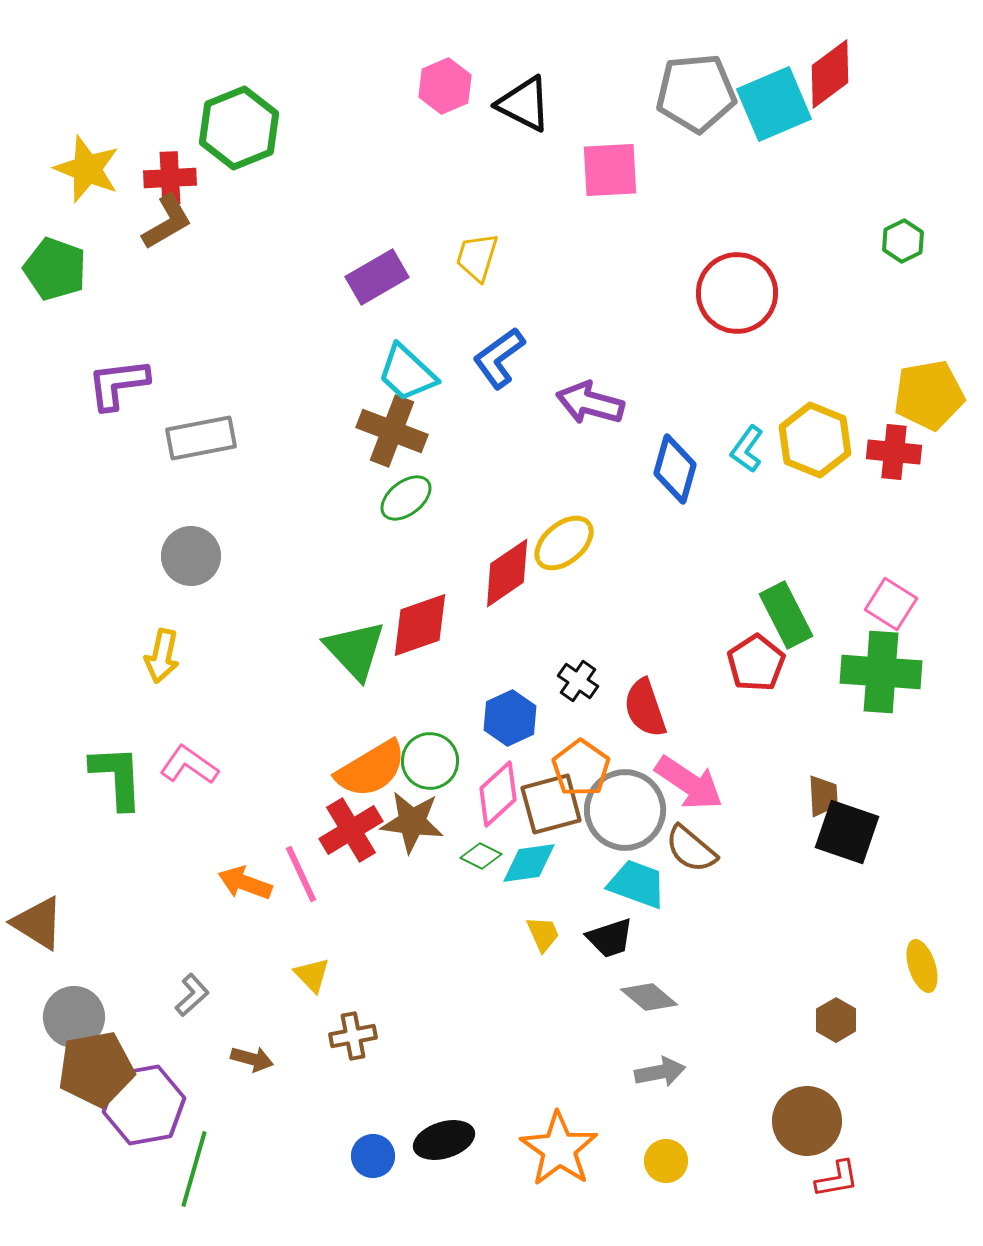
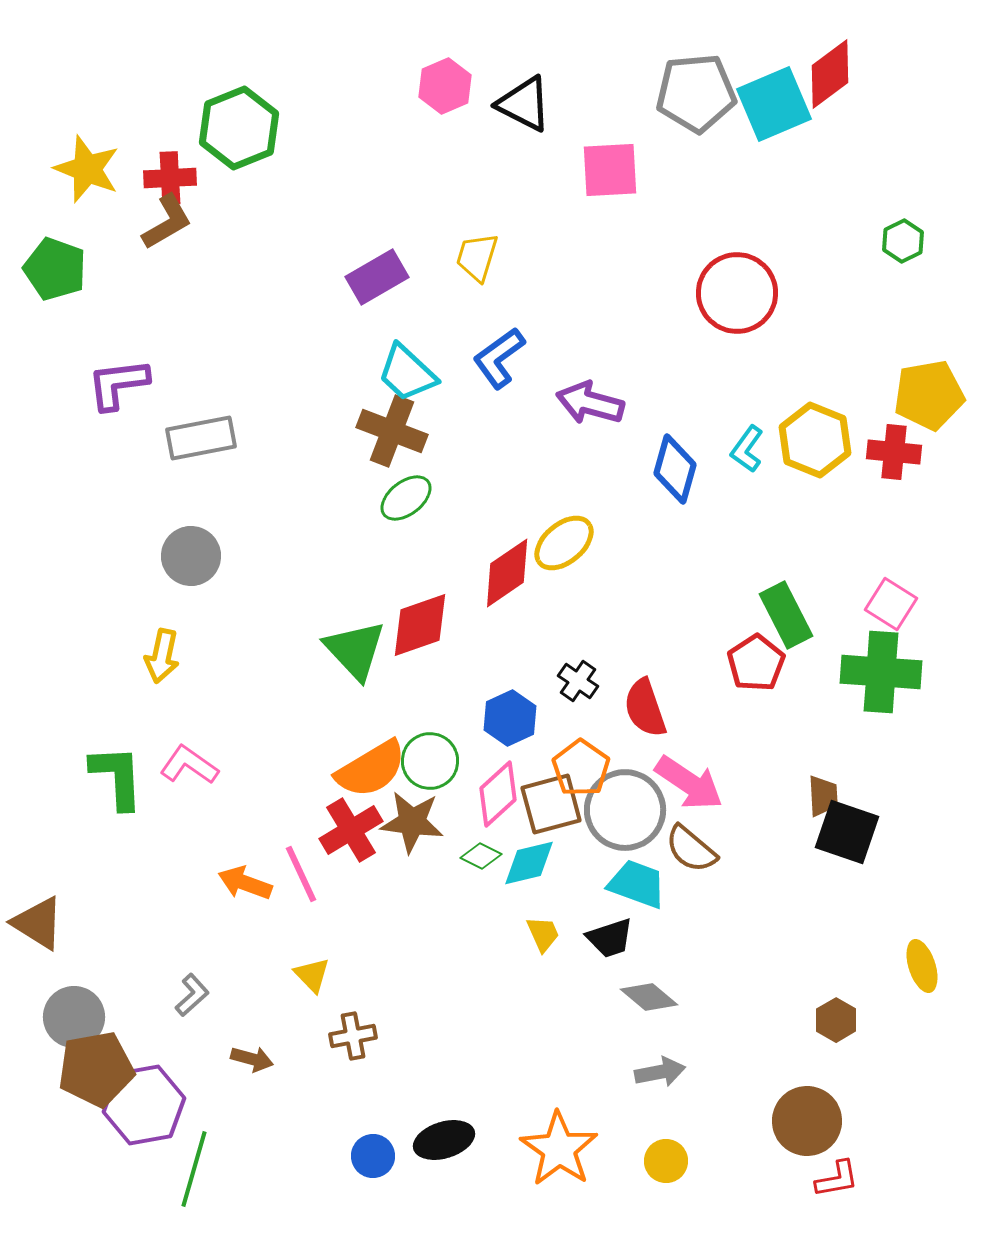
cyan diamond at (529, 863): rotated 6 degrees counterclockwise
